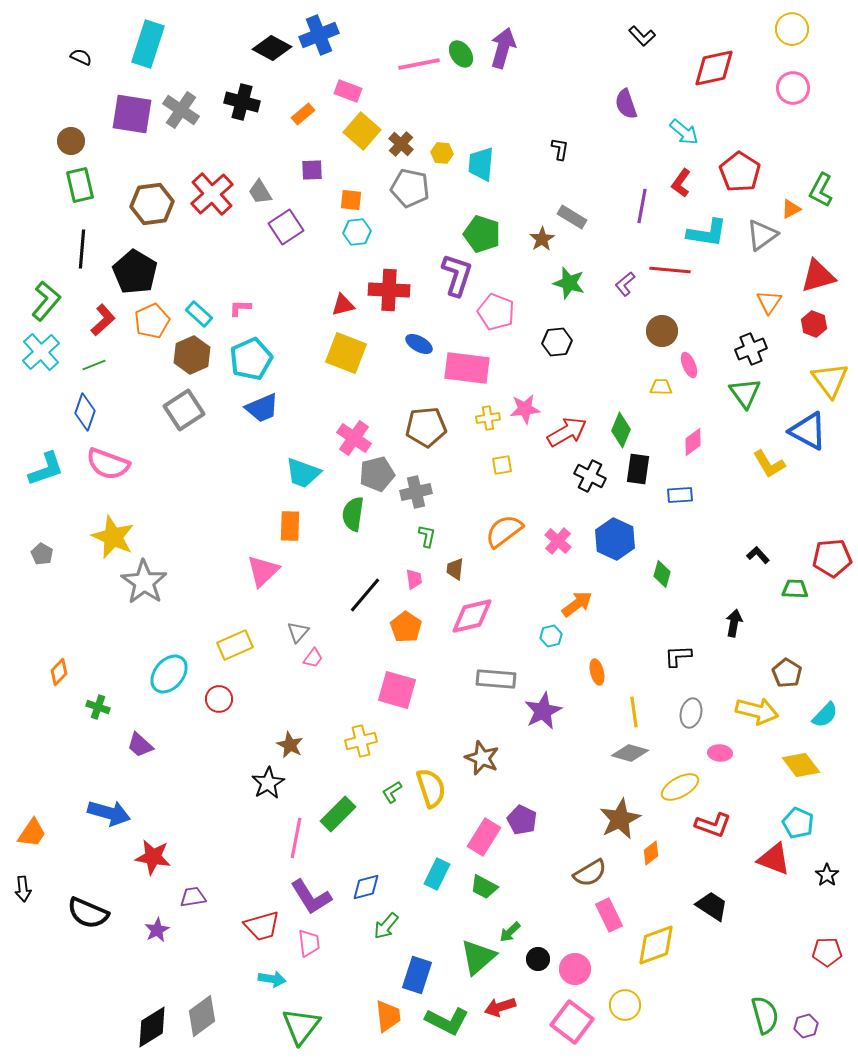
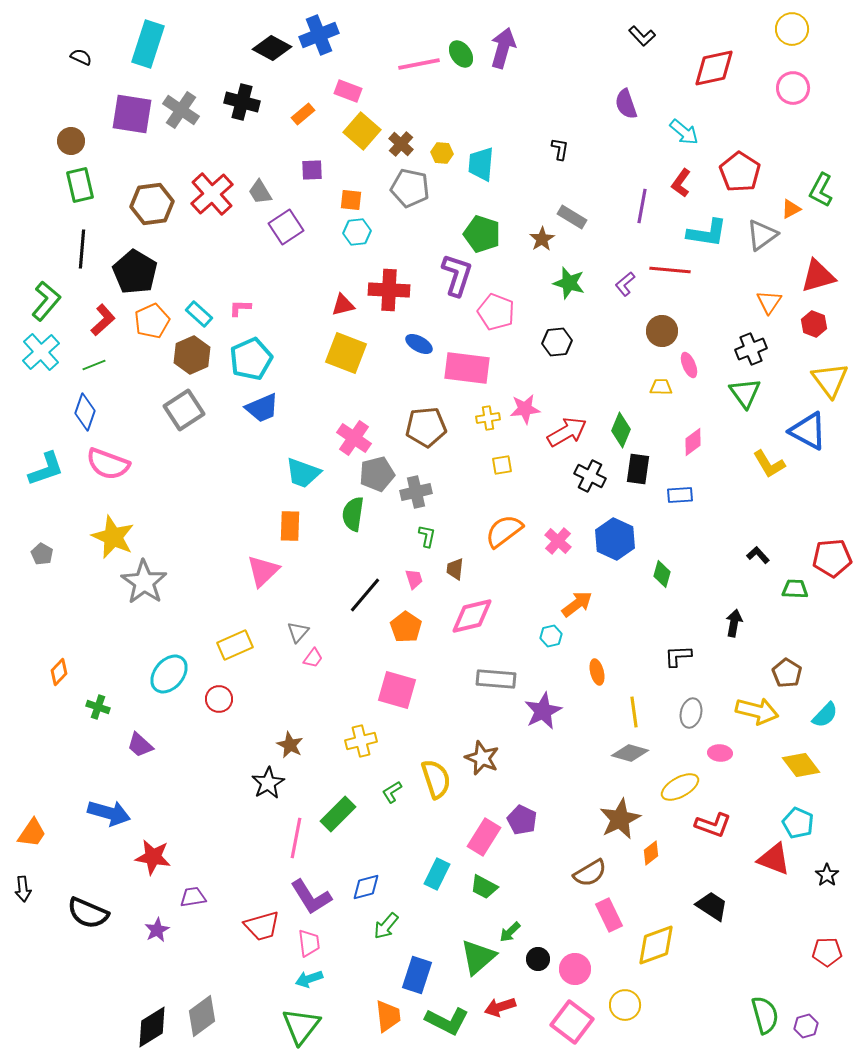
pink trapezoid at (414, 579): rotated 10 degrees counterclockwise
yellow semicircle at (431, 788): moved 5 px right, 9 px up
cyan arrow at (272, 979): moved 37 px right; rotated 152 degrees clockwise
